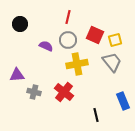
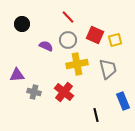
red line: rotated 56 degrees counterclockwise
black circle: moved 2 px right
gray trapezoid: moved 4 px left, 7 px down; rotated 25 degrees clockwise
